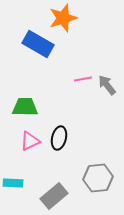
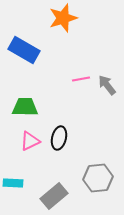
blue rectangle: moved 14 px left, 6 px down
pink line: moved 2 px left
